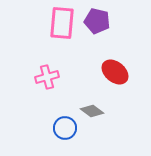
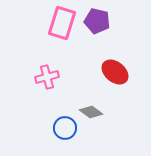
pink rectangle: rotated 12 degrees clockwise
gray diamond: moved 1 px left, 1 px down
